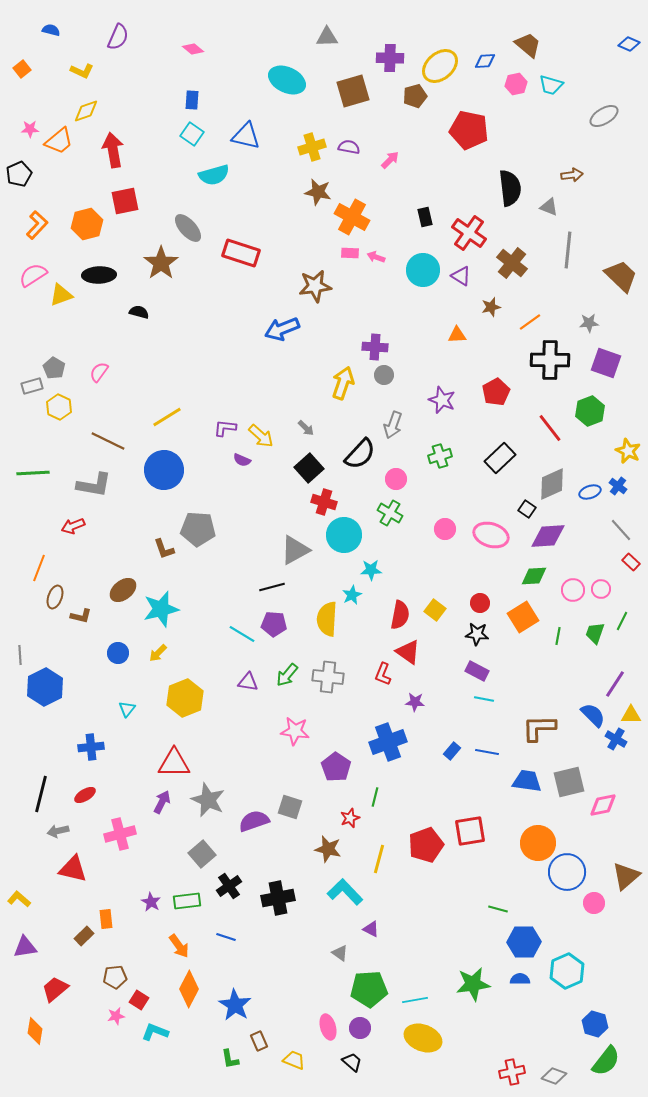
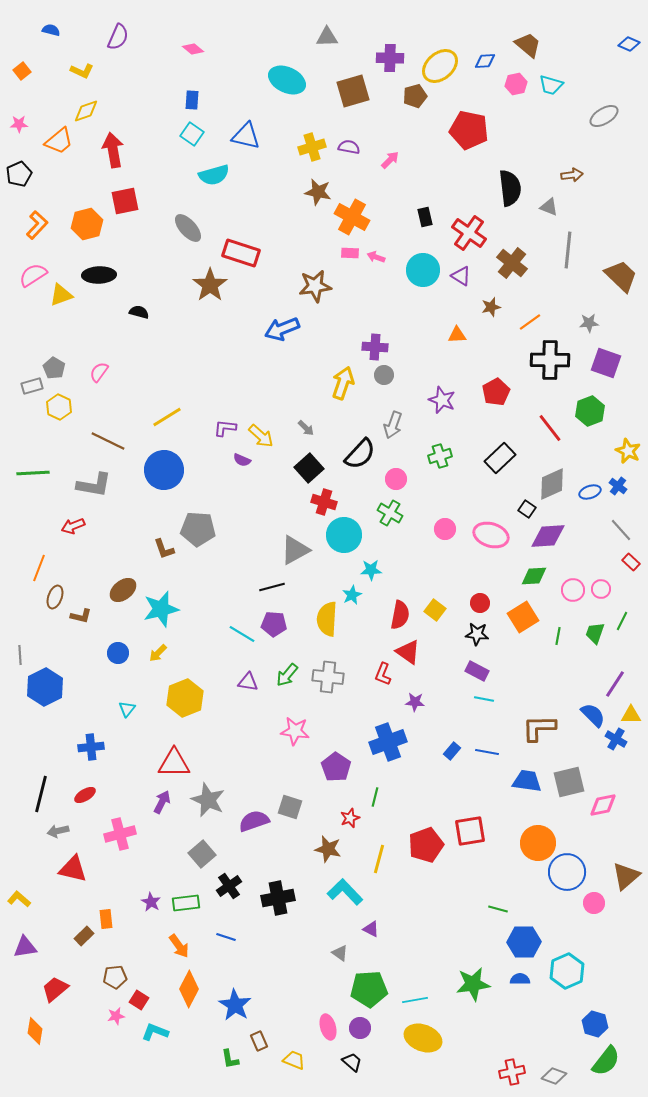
orange square at (22, 69): moved 2 px down
pink star at (30, 129): moved 11 px left, 5 px up
brown star at (161, 263): moved 49 px right, 22 px down
green rectangle at (187, 901): moved 1 px left, 2 px down
